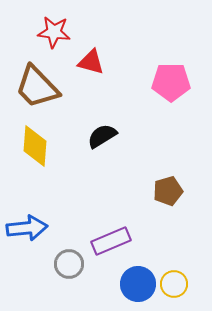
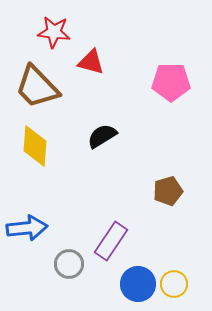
purple rectangle: rotated 33 degrees counterclockwise
